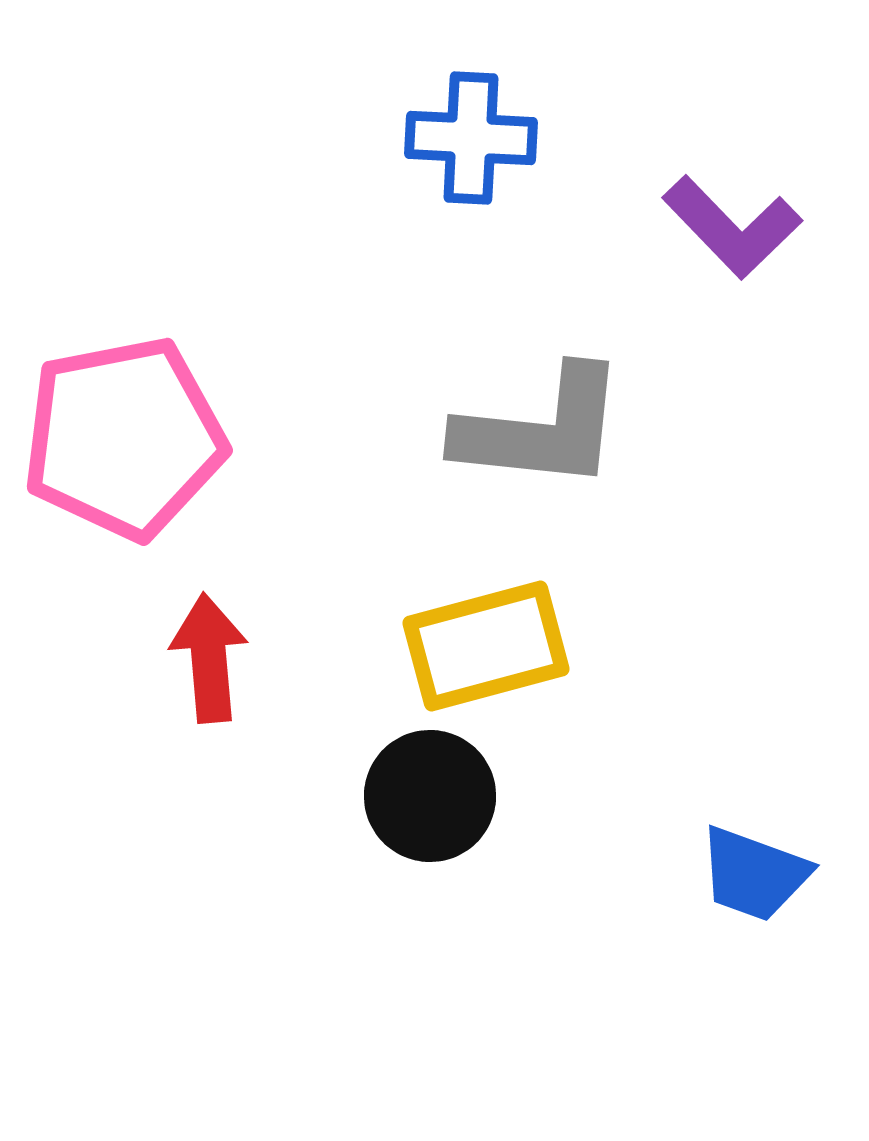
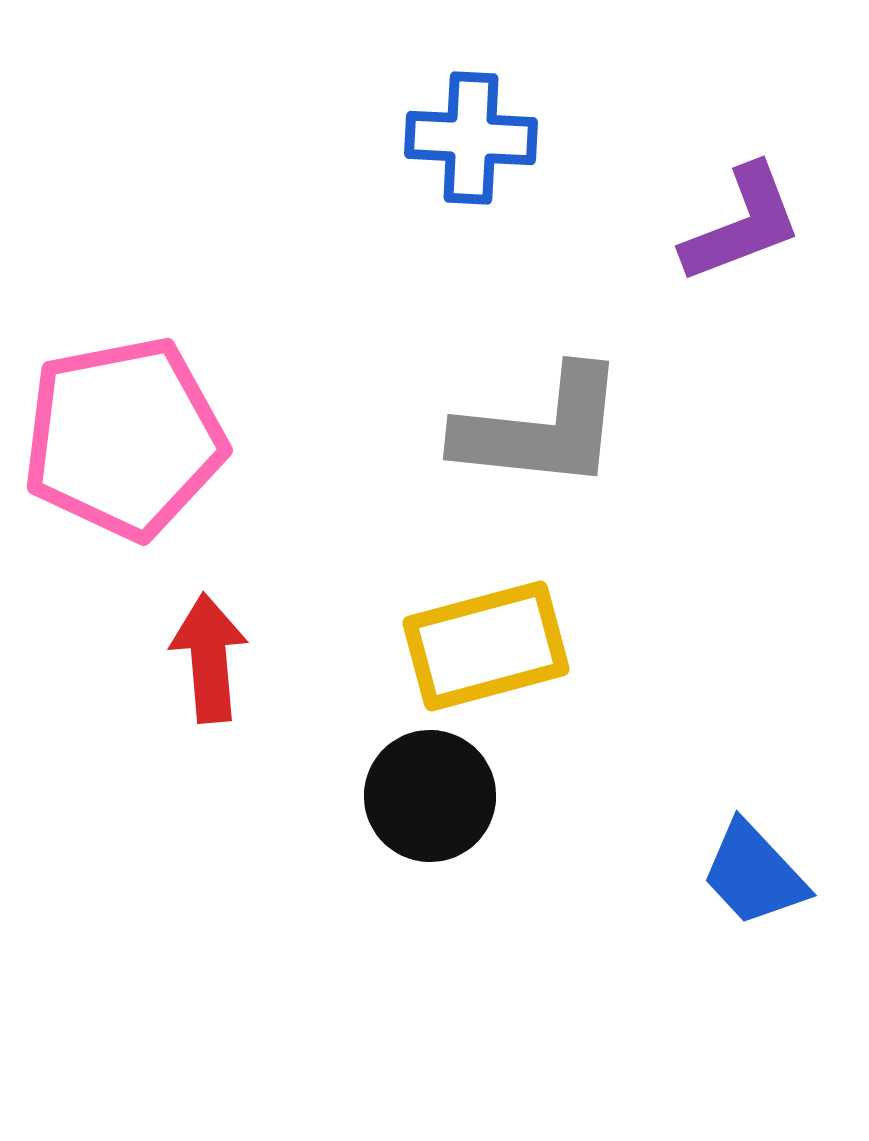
purple L-shape: moved 10 px right, 3 px up; rotated 67 degrees counterclockwise
blue trapezoid: rotated 27 degrees clockwise
